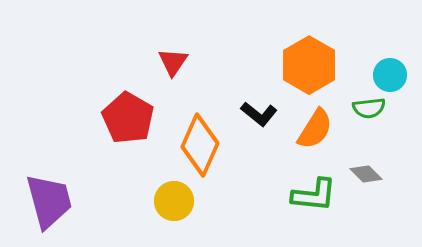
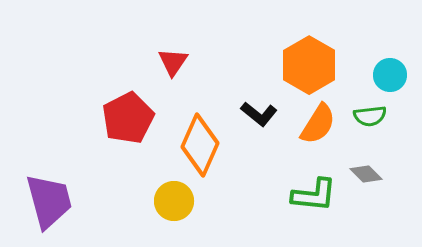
green semicircle: moved 1 px right, 8 px down
red pentagon: rotated 15 degrees clockwise
orange semicircle: moved 3 px right, 5 px up
